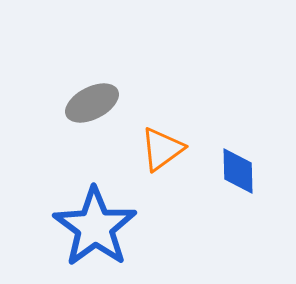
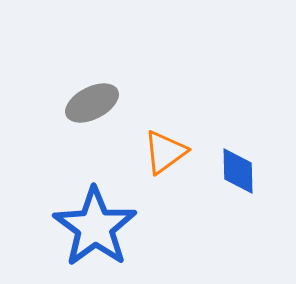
orange triangle: moved 3 px right, 3 px down
